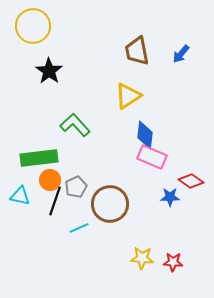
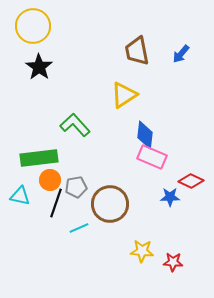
black star: moved 10 px left, 4 px up
yellow triangle: moved 4 px left, 1 px up
red diamond: rotated 10 degrees counterclockwise
gray pentagon: rotated 15 degrees clockwise
black line: moved 1 px right, 2 px down
yellow star: moved 7 px up
